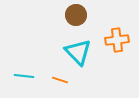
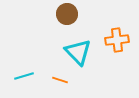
brown circle: moved 9 px left, 1 px up
cyan line: rotated 24 degrees counterclockwise
